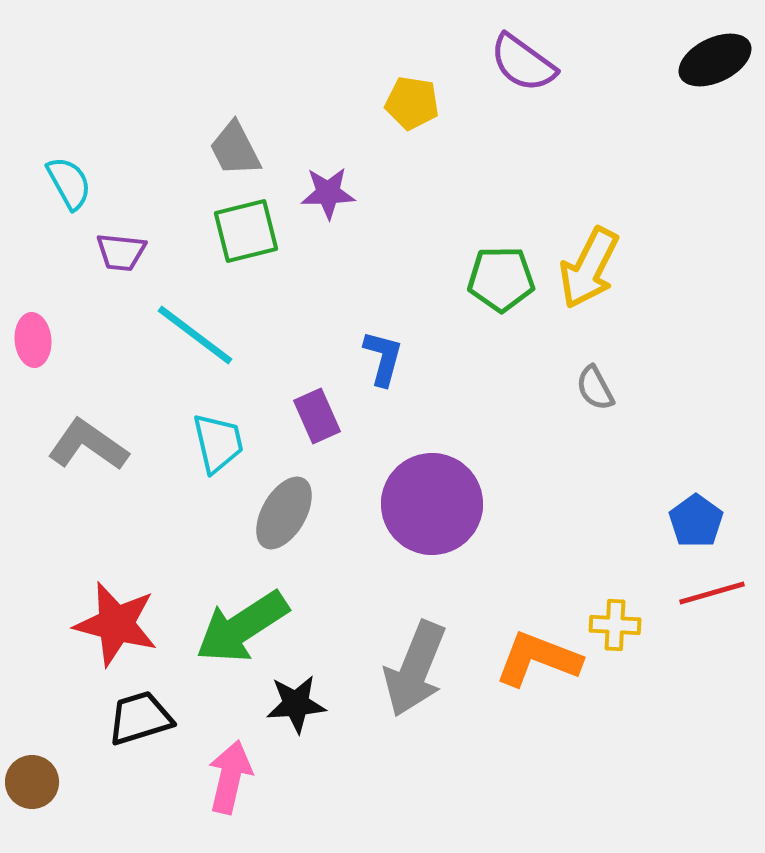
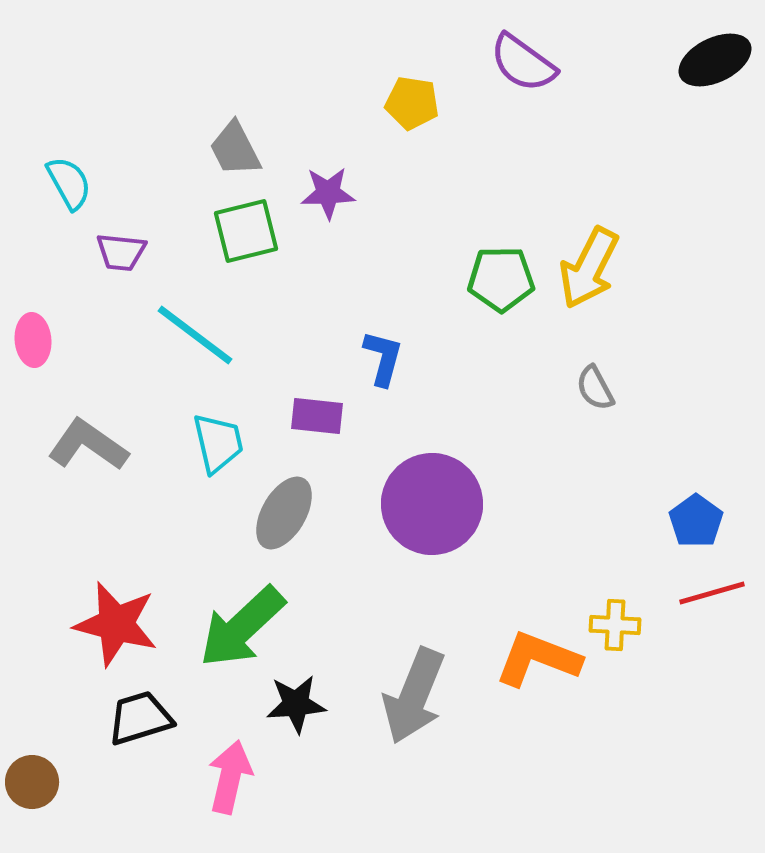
purple rectangle: rotated 60 degrees counterclockwise
green arrow: rotated 10 degrees counterclockwise
gray arrow: moved 1 px left, 27 px down
